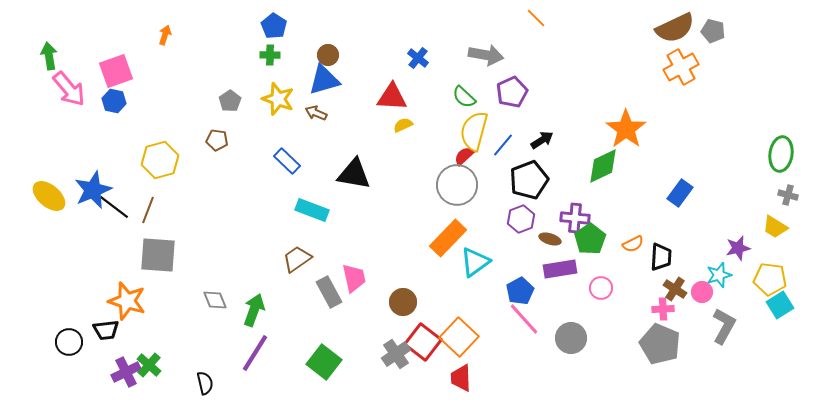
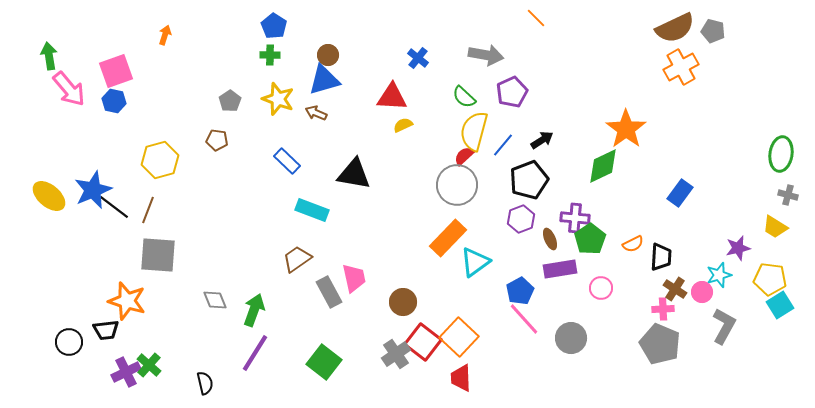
brown ellipse at (550, 239): rotated 50 degrees clockwise
